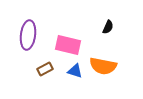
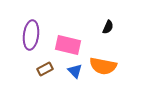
purple ellipse: moved 3 px right
blue triangle: rotated 28 degrees clockwise
